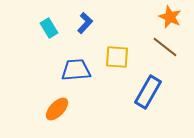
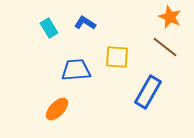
blue L-shape: rotated 100 degrees counterclockwise
